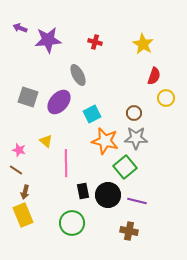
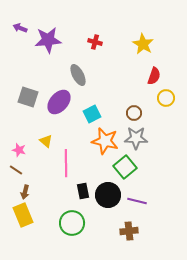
brown cross: rotated 18 degrees counterclockwise
